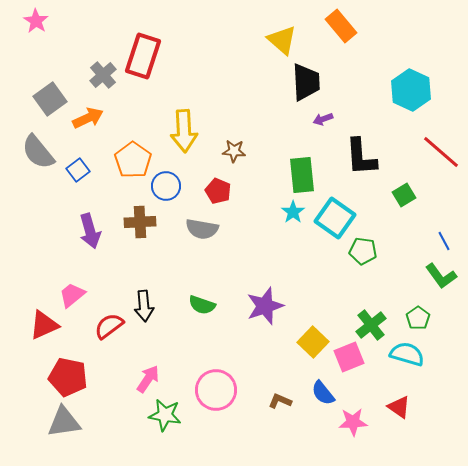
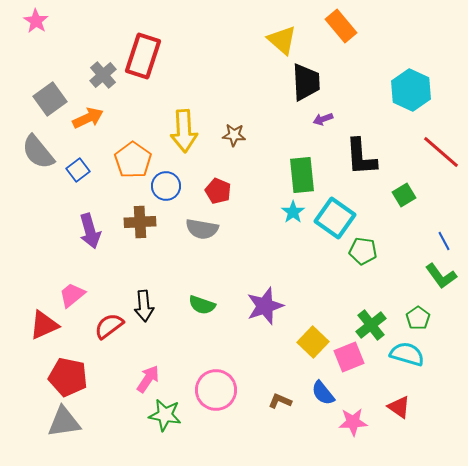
brown star at (234, 151): moved 16 px up
